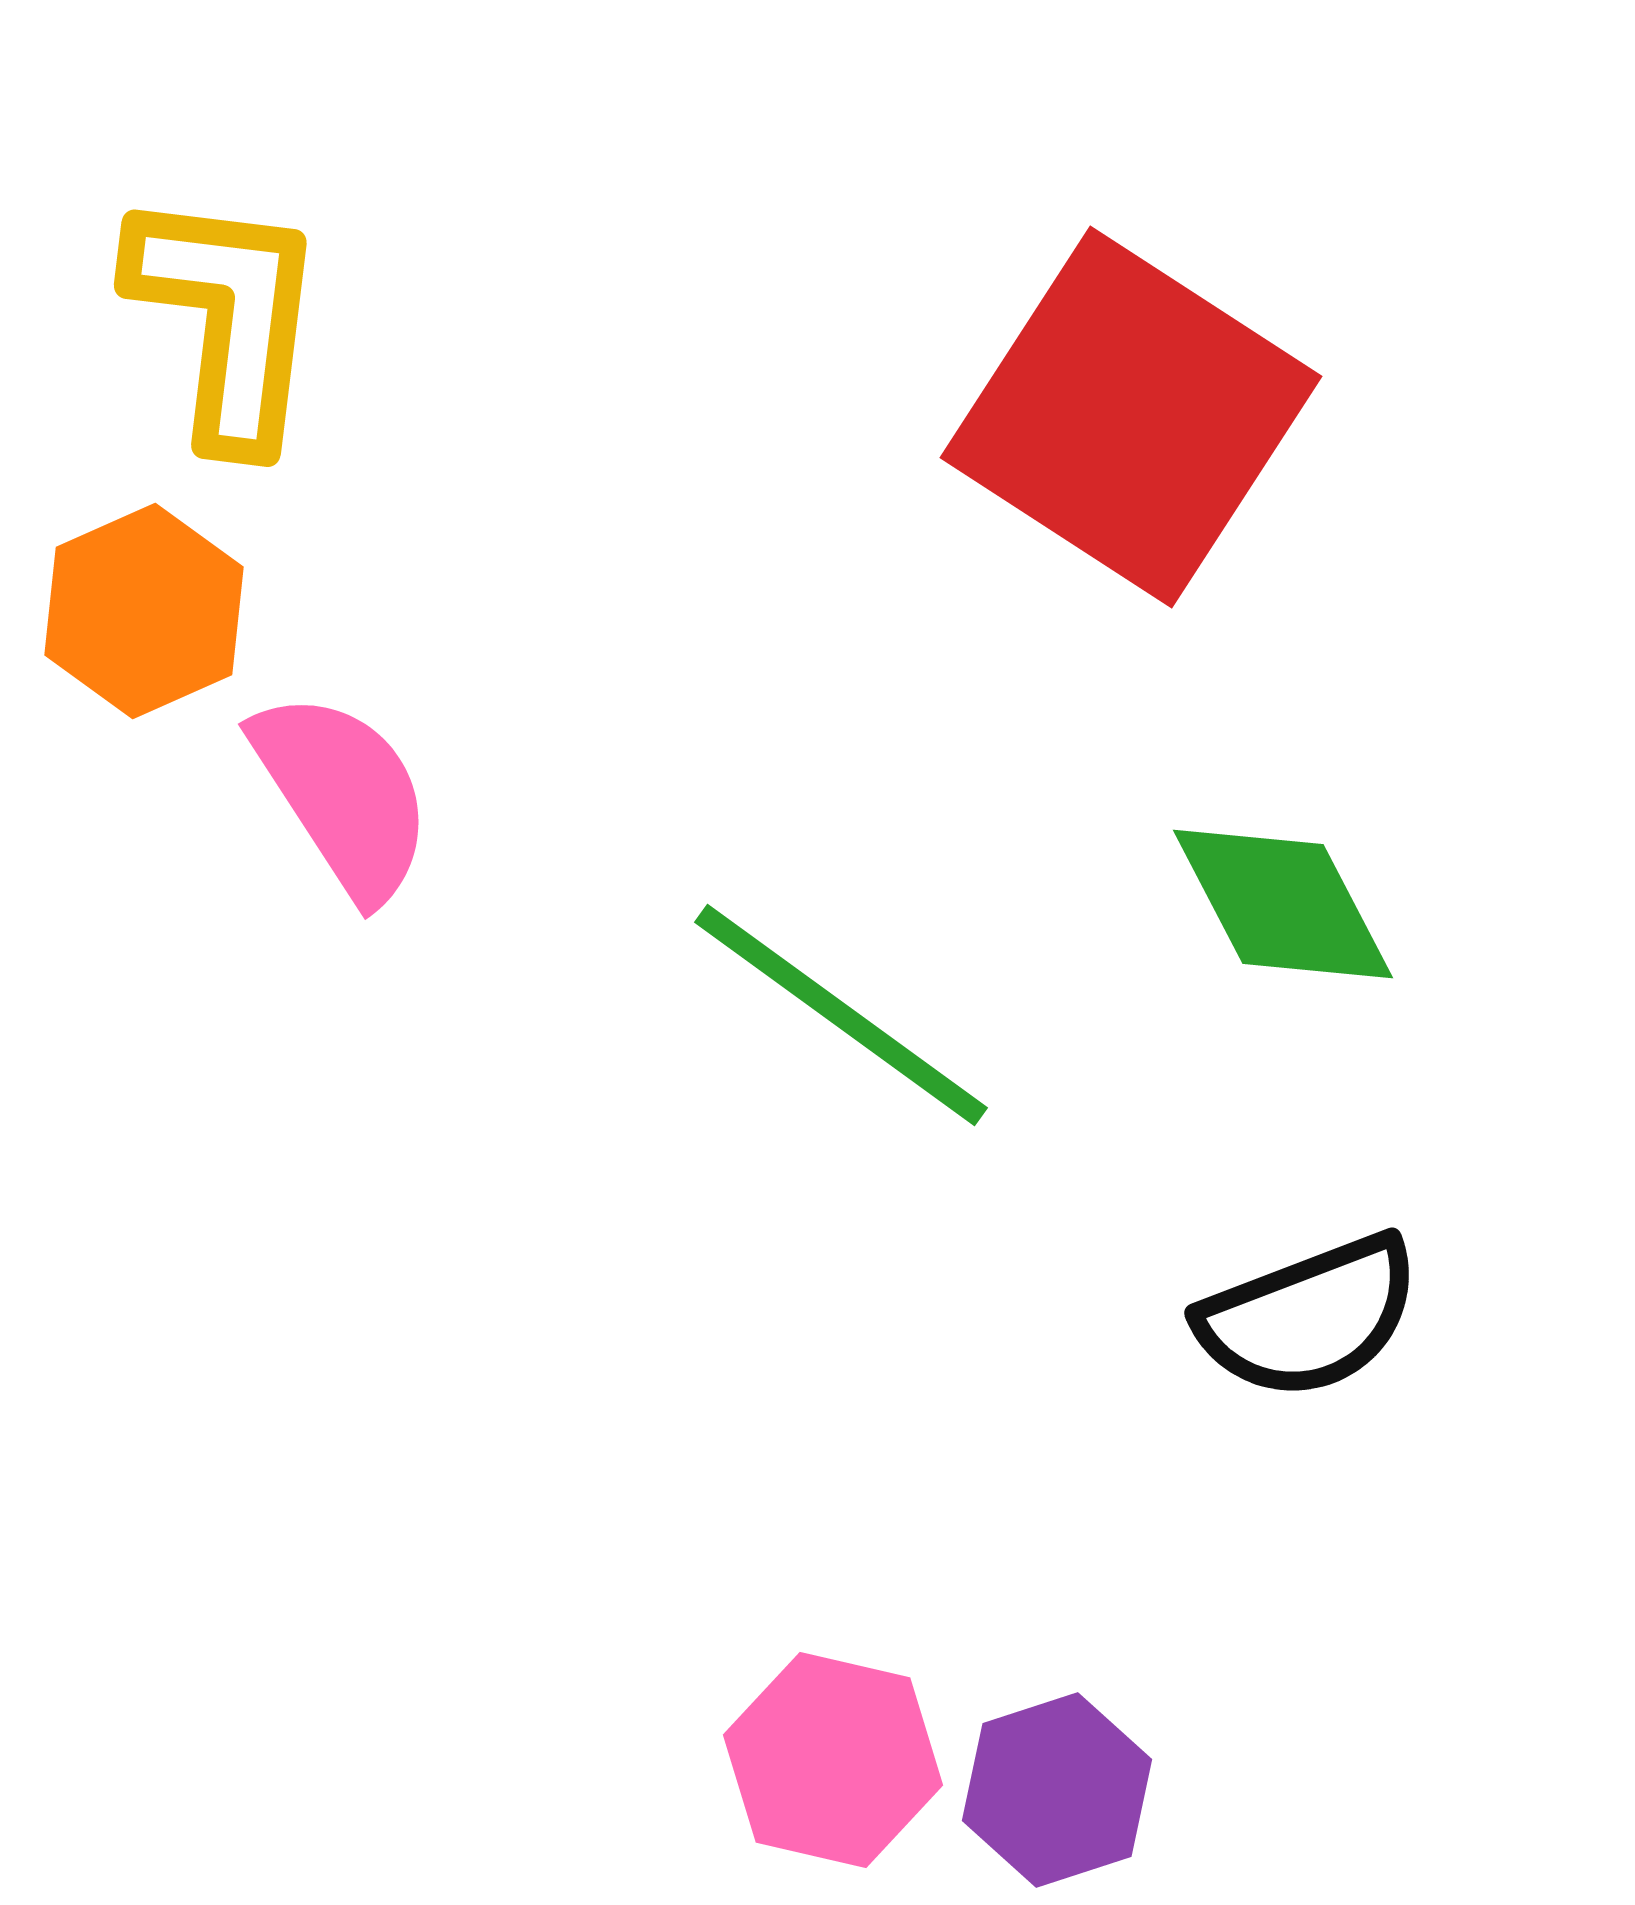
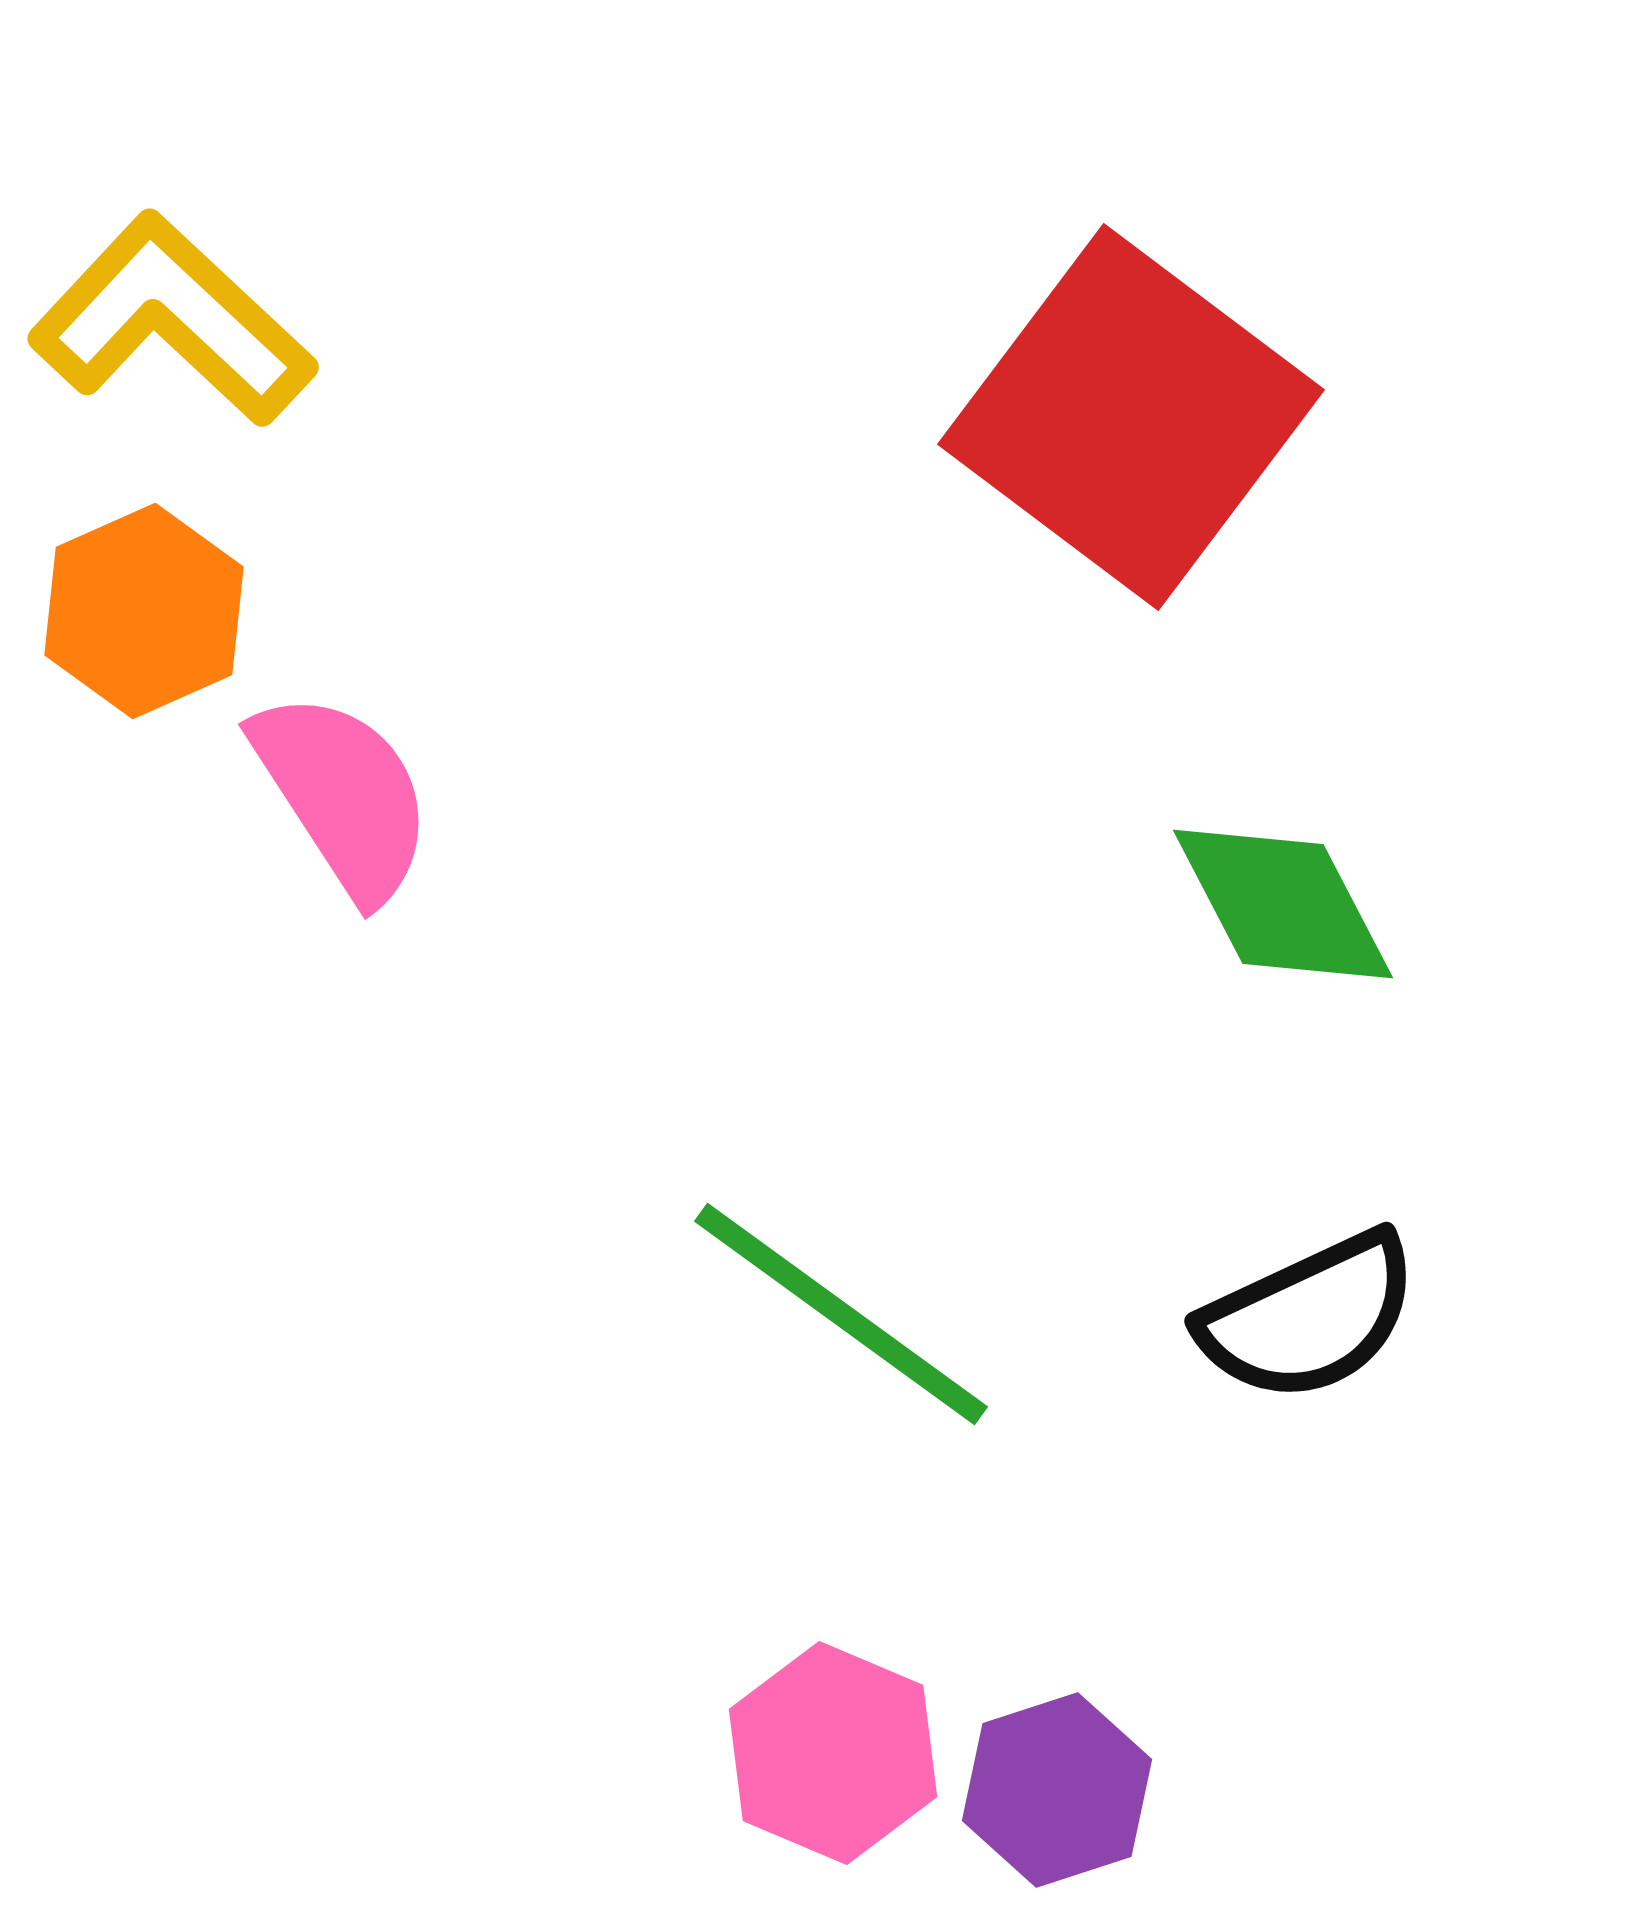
yellow L-shape: moved 55 px left, 2 px down; rotated 54 degrees counterclockwise
red square: rotated 4 degrees clockwise
green line: moved 299 px down
black semicircle: rotated 4 degrees counterclockwise
pink hexagon: moved 7 px up; rotated 10 degrees clockwise
